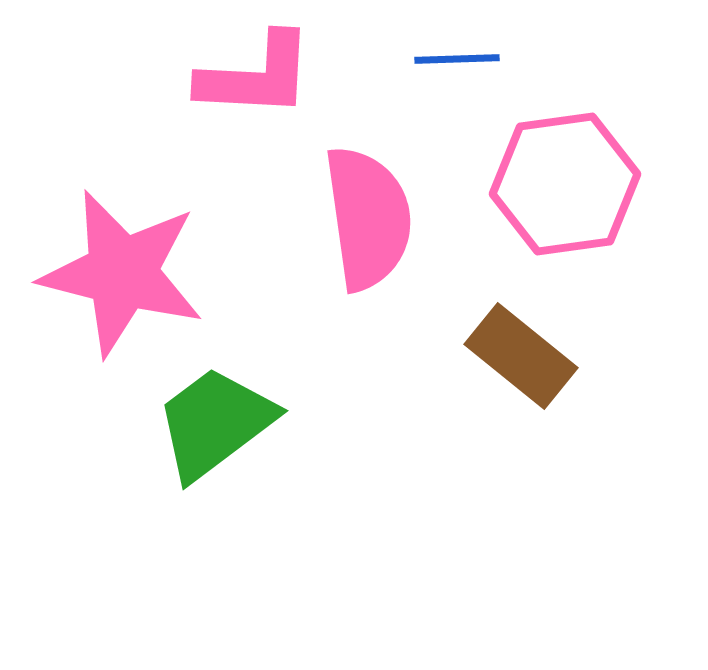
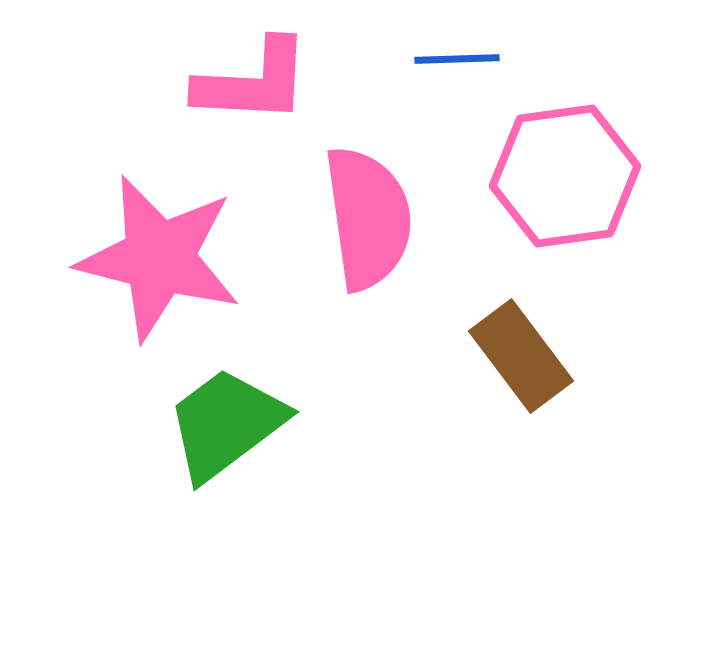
pink L-shape: moved 3 px left, 6 px down
pink hexagon: moved 8 px up
pink star: moved 37 px right, 15 px up
brown rectangle: rotated 14 degrees clockwise
green trapezoid: moved 11 px right, 1 px down
